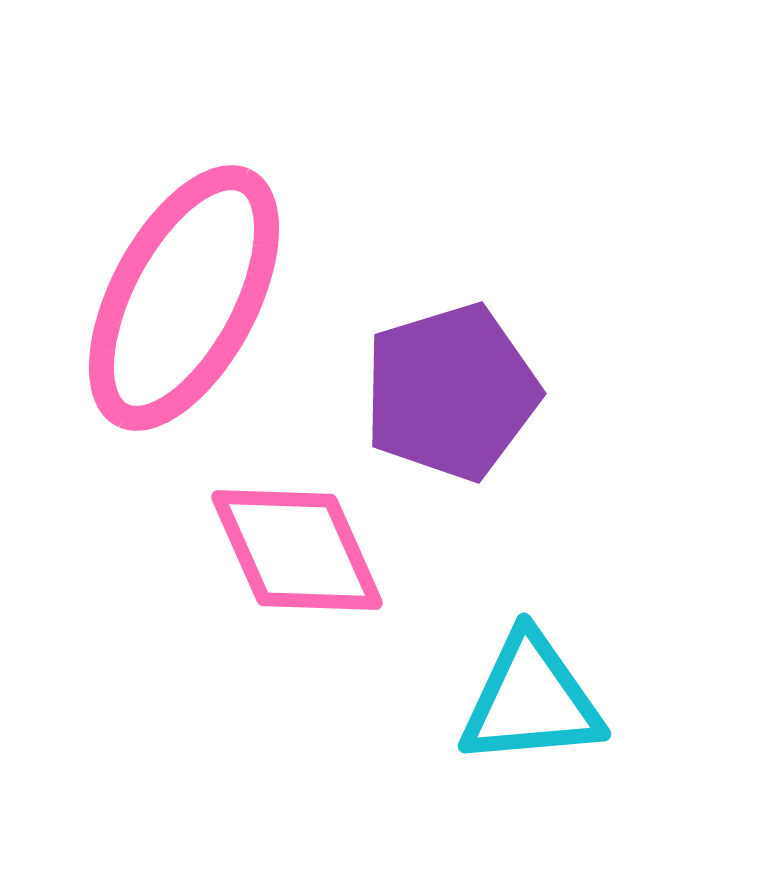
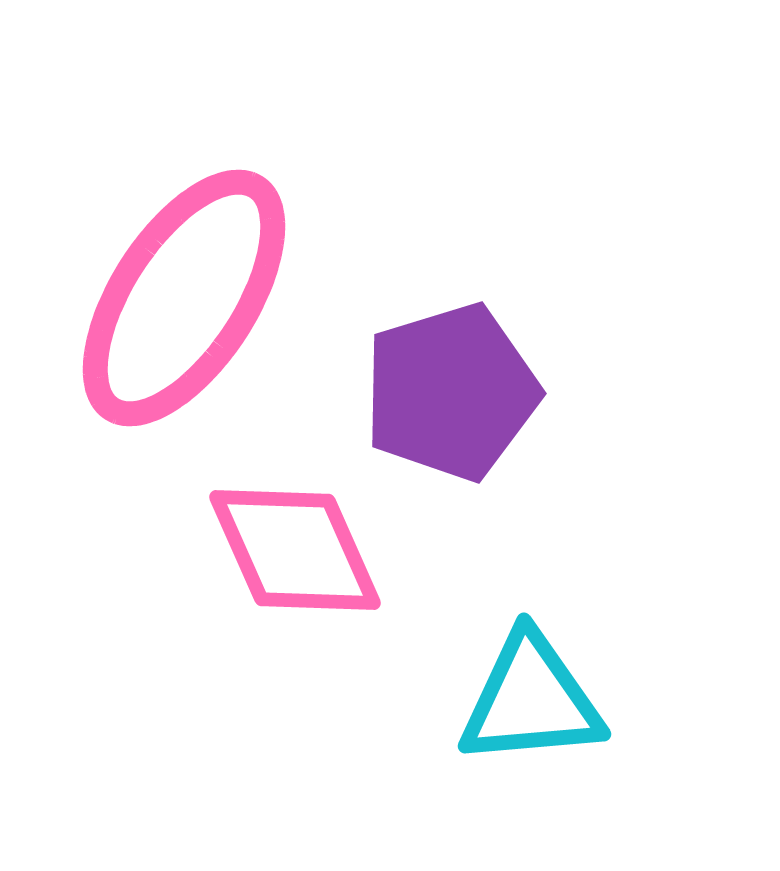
pink ellipse: rotated 5 degrees clockwise
pink diamond: moved 2 px left
